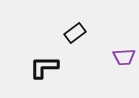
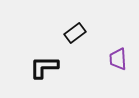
purple trapezoid: moved 6 px left, 2 px down; rotated 90 degrees clockwise
